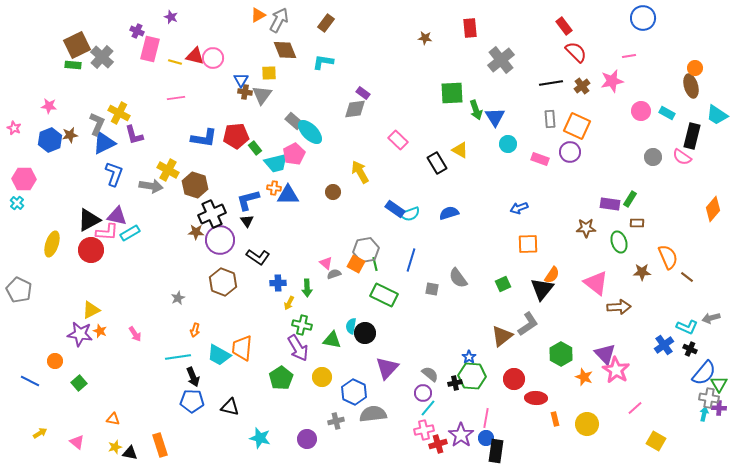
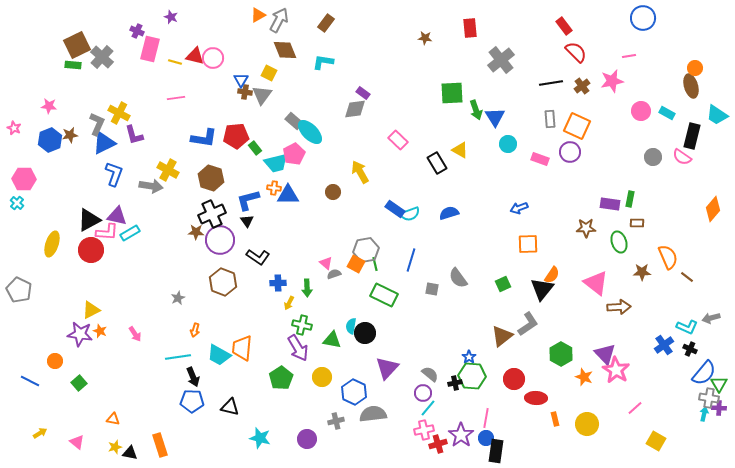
yellow square at (269, 73): rotated 28 degrees clockwise
brown hexagon at (195, 185): moved 16 px right, 7 px up
green rectangle at (630, 199): rotated 21 degrees counterclockwise
